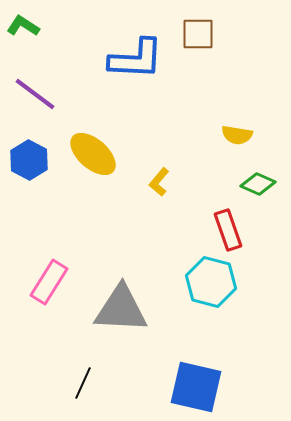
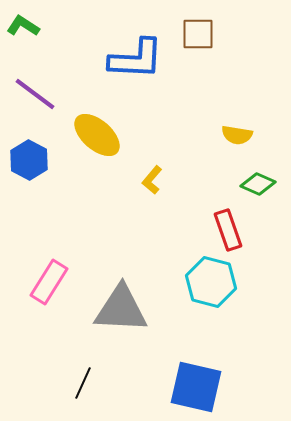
yellow ellipse: moved 4 px right, 19 px up
yellow L-shape: moved 7 px left, 2 px up
